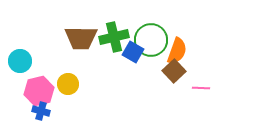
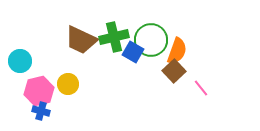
brown trapezoid: moved 2 px down; rotated 24 degrees clockwise
pink line: rotated 48 degrees clockwise
